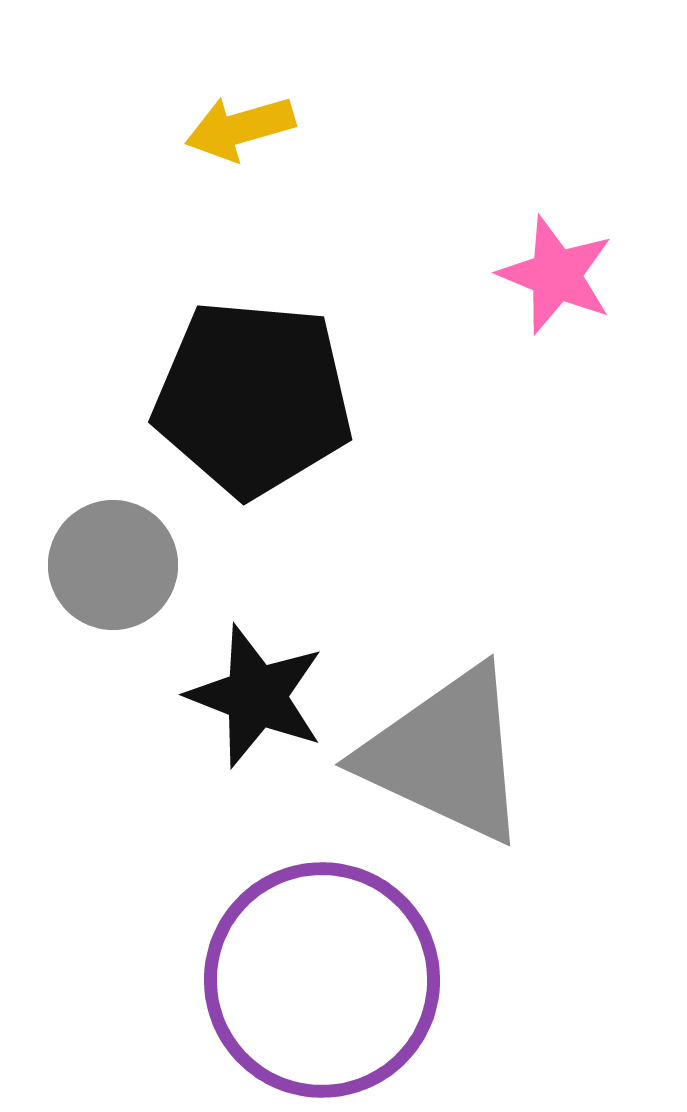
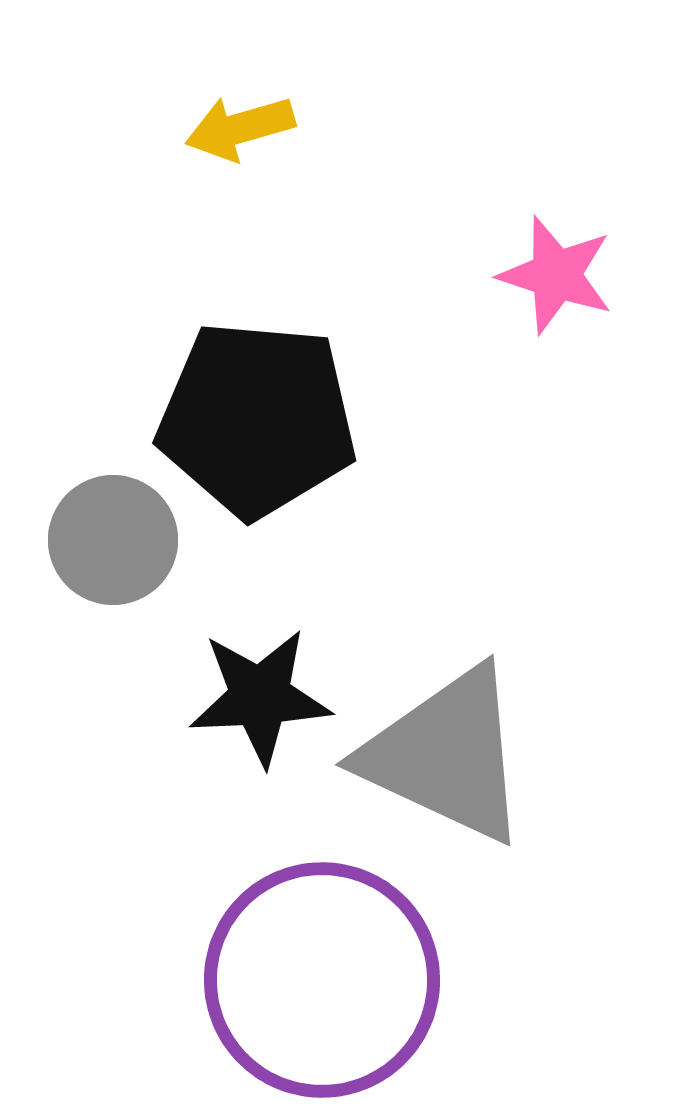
pink star: rotated 4 degrees counterclockwise
black pentagon: moved 4 px right, 21 px down
gray circle: moved 25 px up
black star: moved 4 px right, 1 px down; rotated 24 degrees counterclockwise
